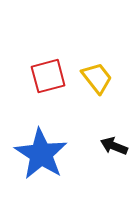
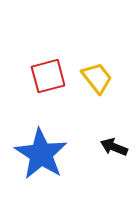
black arrow: moved 1 px down
